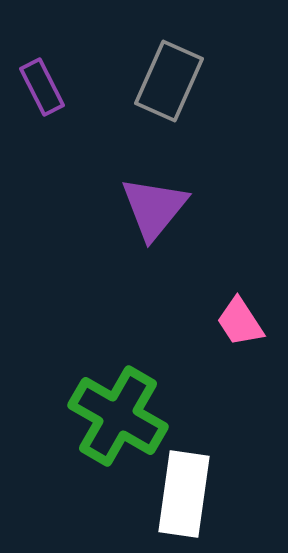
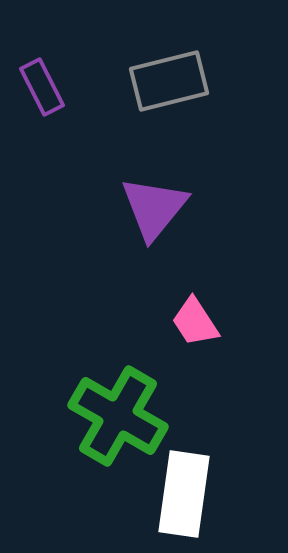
gray rectangle: rotated 52 degrees clockwise
pink trapezoid: moved 45 px left
